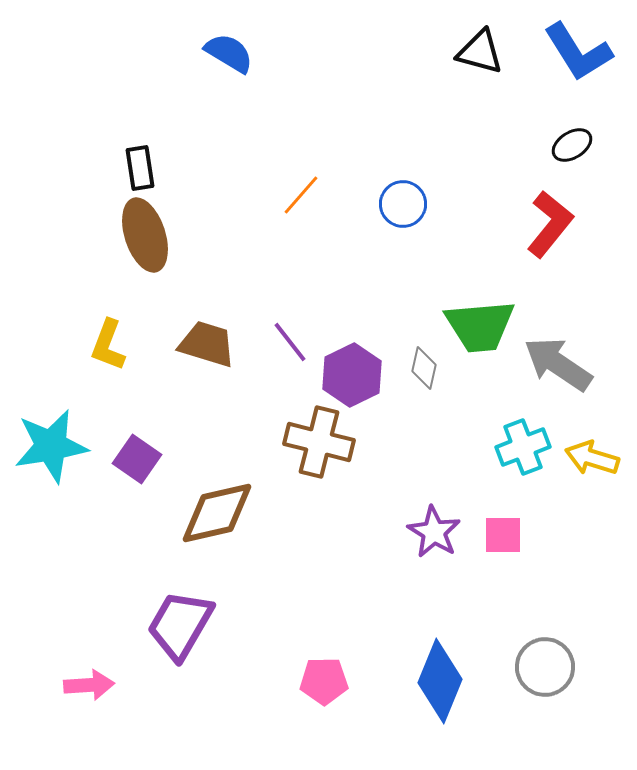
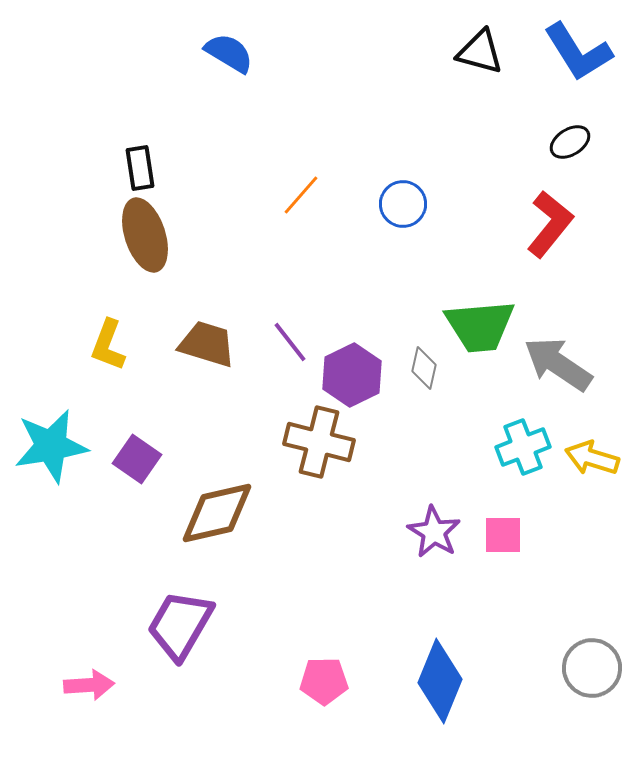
black ellipse: moved 2 px left, 3 px up
gray circle: moved 47 px right, 1 px down
